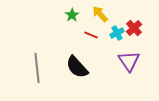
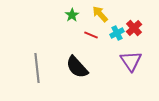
purple triangle: moved 2 px right
